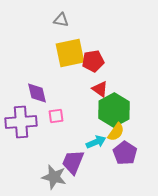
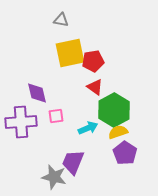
red triangle: moved 5 px left, 2 px up
yellow semicircle: moved 2 px right; rotated 144 degrees counterclockwise
cyan arrow: moved 8 px left, 14 px up
